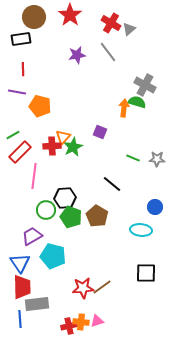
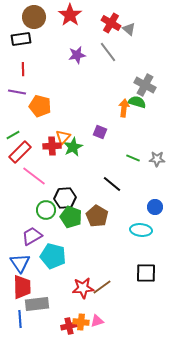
gray triangle at (129, 29): rotated 40 degrees counterclockwise
pink line at (34, 176): rotated 60 degrees counterclockwise
